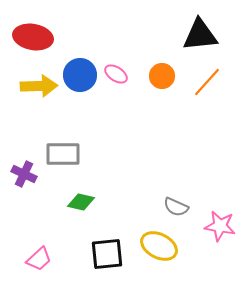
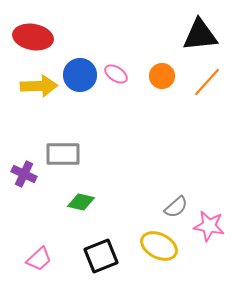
gray semicircle: rotated 65 degrees counterclockwise
pink star: moved 11 px left
black square: moved 6 px left, 2 px down; rotated 16 degrees counterclockwise
